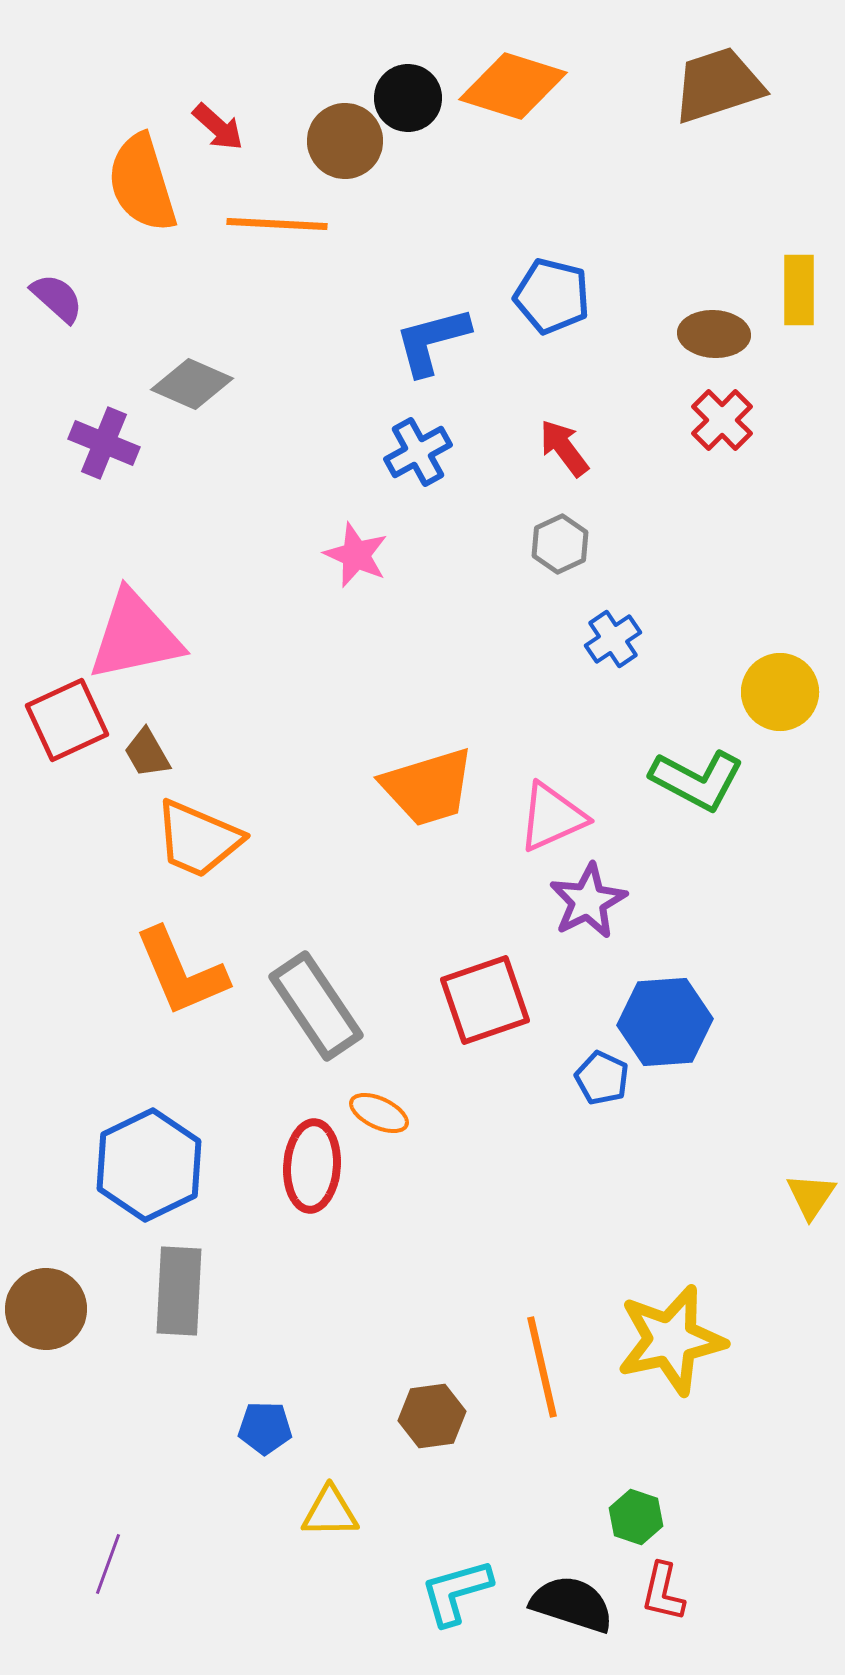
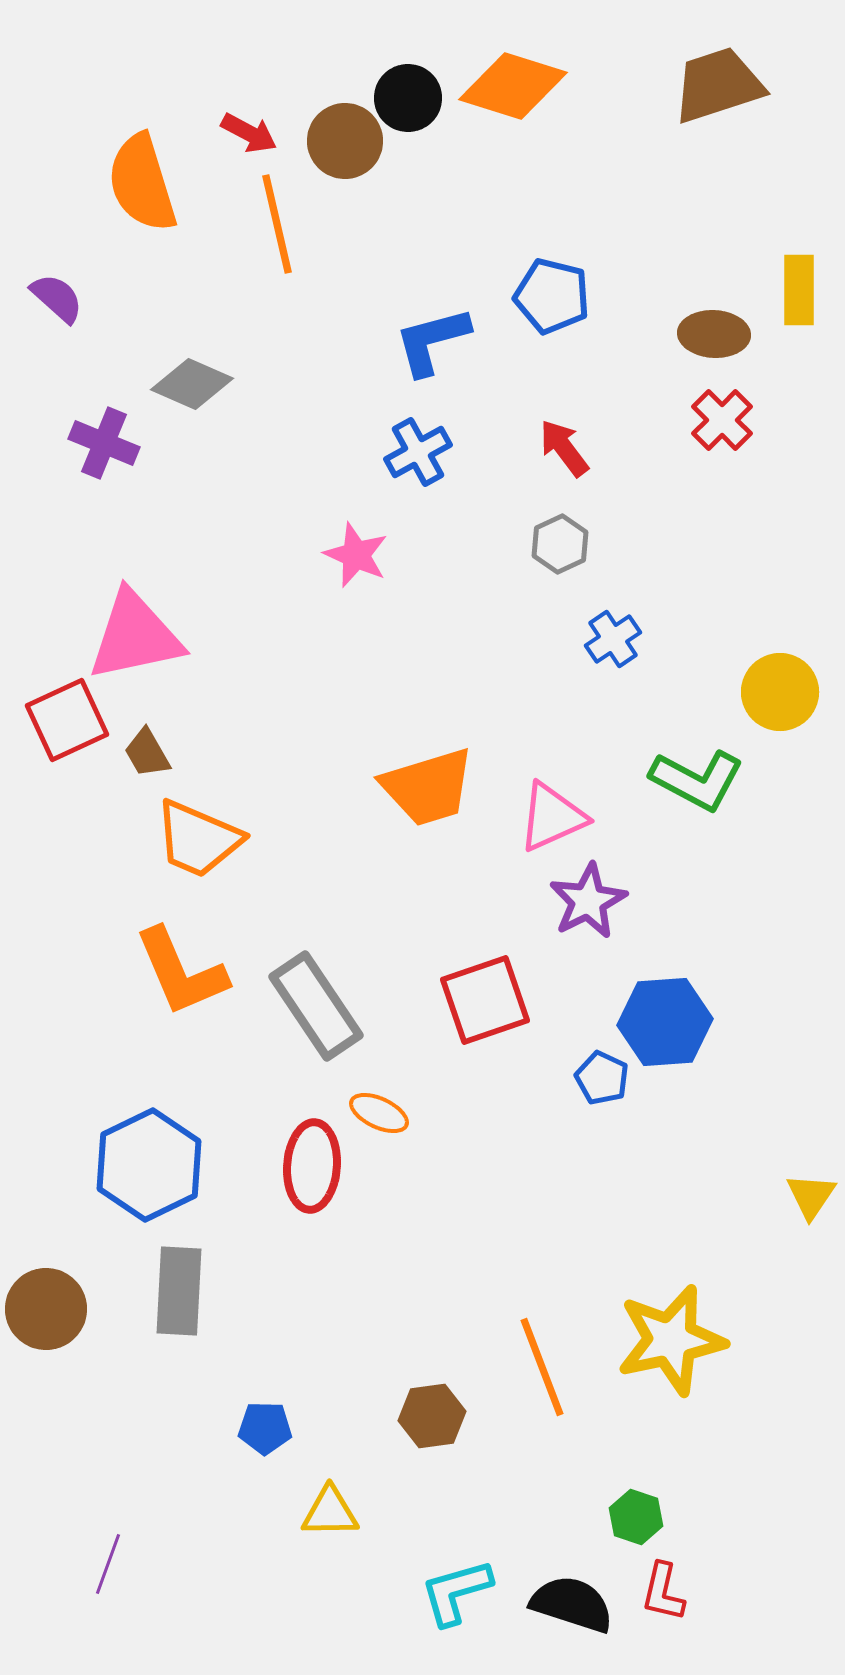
red arrow at (218, 127): moved 31 px right, 6 px down; rotated 14 degrees counterclockwise
orange line at (277, 224): rotated 74 degrees clockwise
orange line at (542, 1367): rotated 8 degrees counterclockwise
